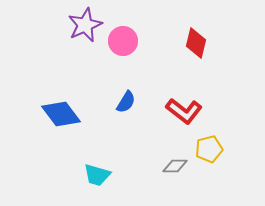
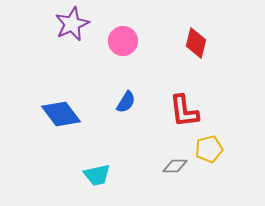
purple star: moved 13 px left, 1 px up
red L-shape: rotated 45 degrees clockwise
cyan trapezoid: rotated 28 degrees counterclockwise
